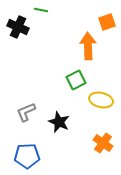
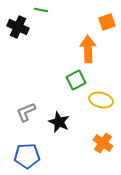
orange arrow: moved 3 px down
